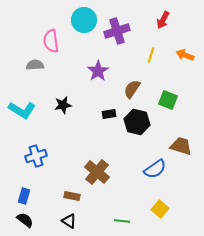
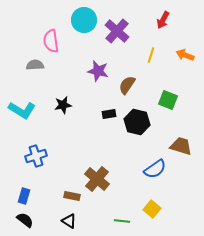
purple cross: rotated 30 degrees counterclockwise
purple star: rotated 25 degrees counterclockwise
brown semicircle: moved 5 px left, 4 px up
brown cross: moved 7 px down
yellow square: moved 8 px left
